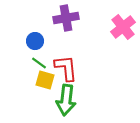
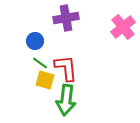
green line: moved 1 px right
